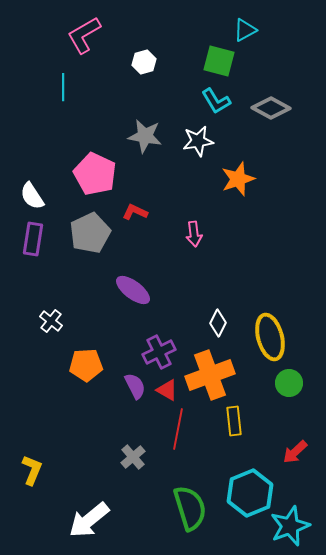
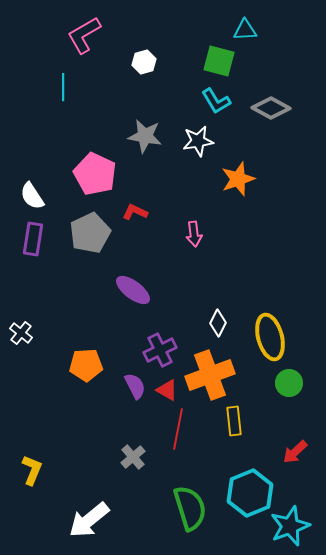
cyan triangle: rotated 25 degrees clockwise
white cross: moved 30 px left, 12 px down
purple cross: moved 1 px right, 2 px up
